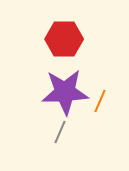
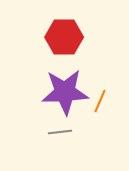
red hexagon: moved 2 px up
gray line: rotated 60 degrees clockwise
